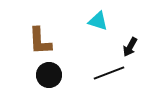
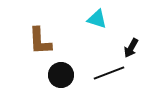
cyan triangle: moved 1 px left, 2 px up
black arrow: moved 1 px right, 1 px down
black circle: moved 12 px right
